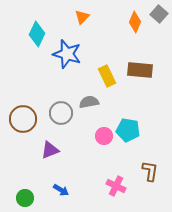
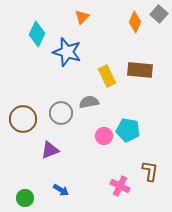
blue star: moved 2 px up
pink cross: moved 4 px right
